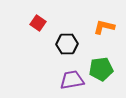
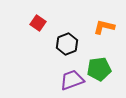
black hexagon: rotated 20 degrees counterclockwise
green pentagon: moved 2 px left
purple trapezoid: rotated 10 degrees counterclockwise
